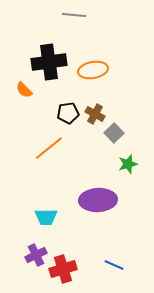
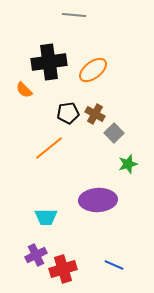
orange ellipse: rotated 28 degrees counterclockwise
